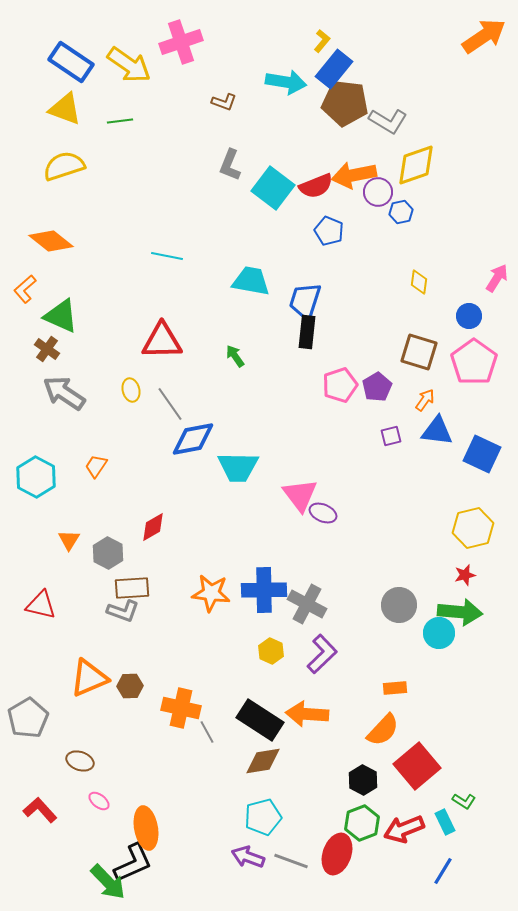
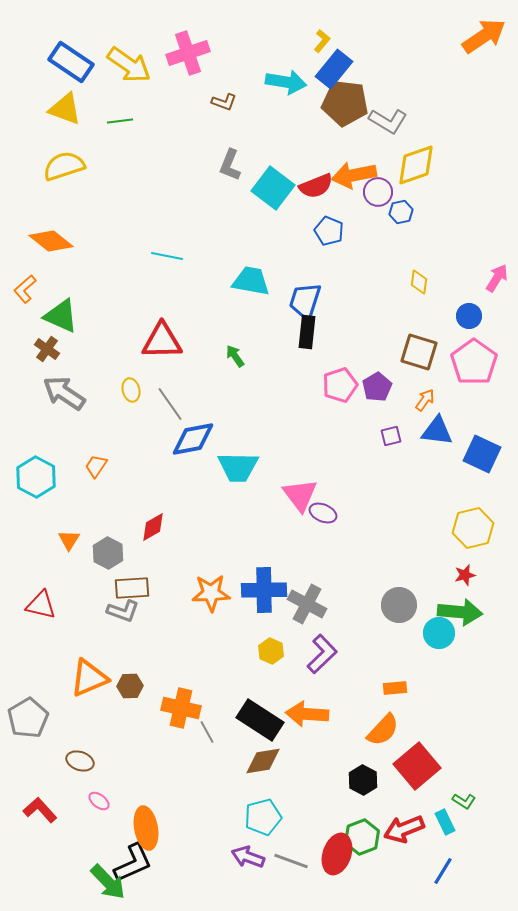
pink cross at (181, 42): moved 7 px right, 11 px down
orange star at (211, 593): rotated 9 degrees counterclockwise
green hexagon at (362, 823): moved 14 px down
